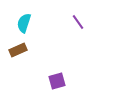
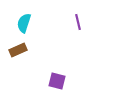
purple line: rotated 21 degrees clockwise
purple square: rotated 30 degrees clockwise
